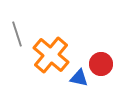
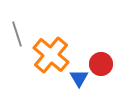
blue triangle: rotated 48 degrees clockwise
